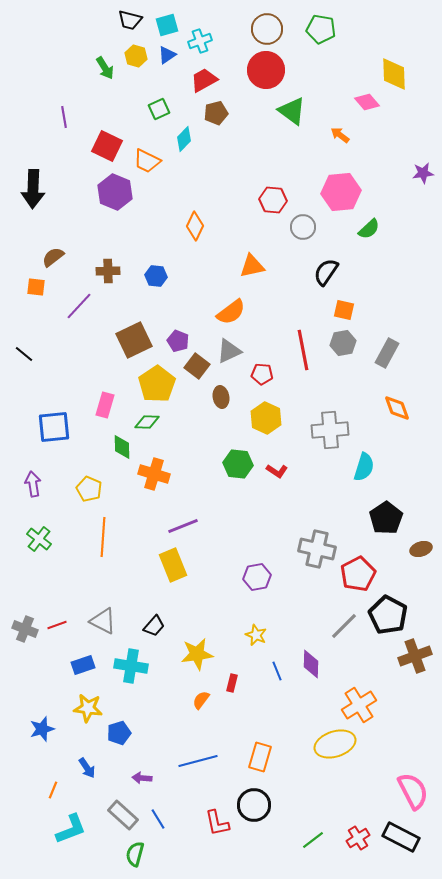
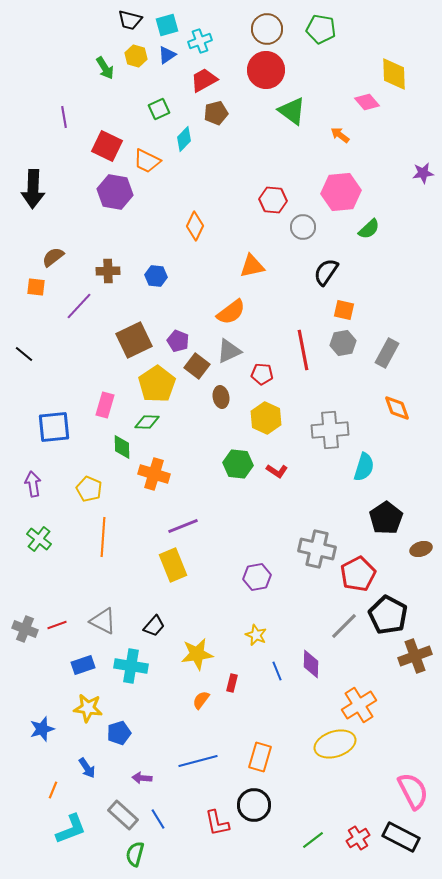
purple hexagon at (115, 192): rotated 12 degrees counterclockwise
